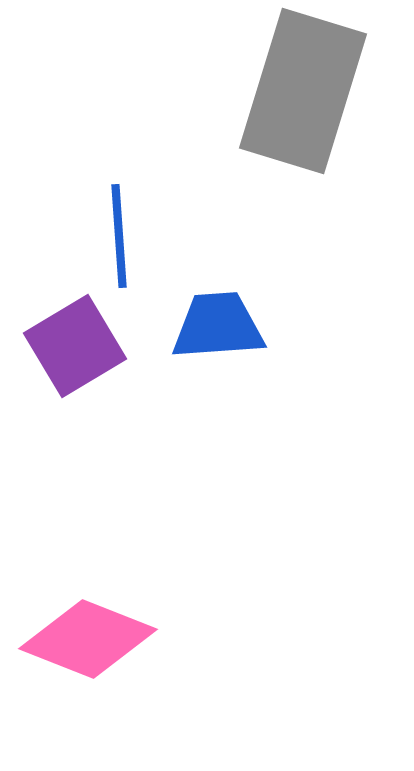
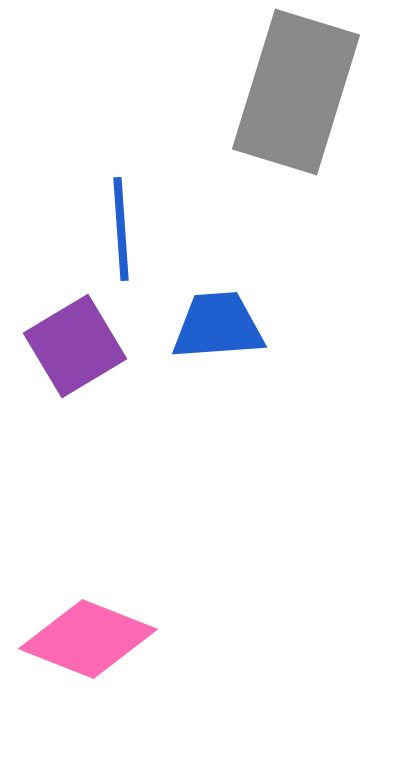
gray rectangle: moved 7 px left, 1 px down
blue line: moved 2 px right, 7 px up
